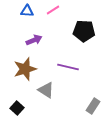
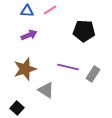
pink line: moved 3 px left
purple arrow: moved 5 px left, 5 px up
gray rectangle: moved 32 px up
